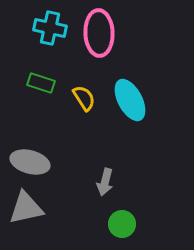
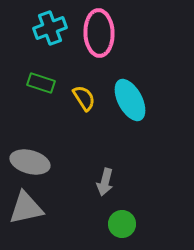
cyan cross: rotated 32 degrees counterclockwise
